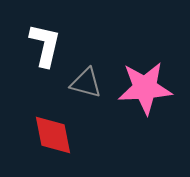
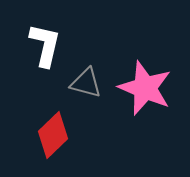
pink star: rotated 26 degrees clockwise
red diamond: rotated 57 degrees clockwise
